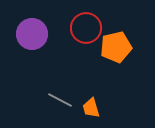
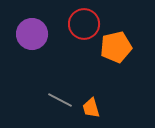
red circle: moved 2 px left, 4 px up
